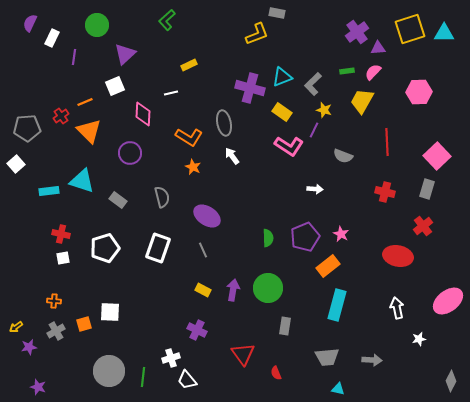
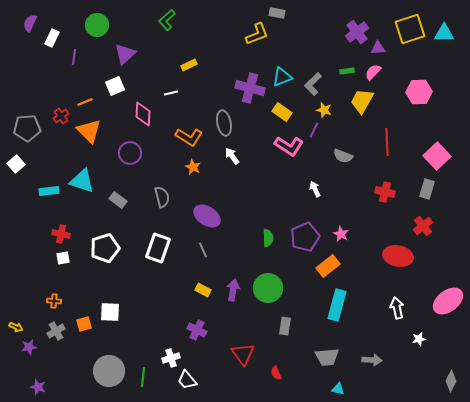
white arrow at (315, 189): rotated 119 degrees counterclockwise
yellow arrow at (16, 327): rotated 120 degrees counterclockwise
